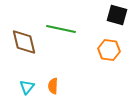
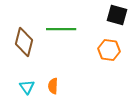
green line: rotated 12 degrees counterclockwise
brown diamond: rotated 28 degrees clockwise
cyan triangle: rotated 14 degrees counterclockwise
